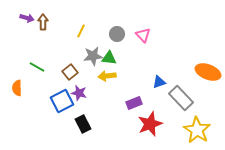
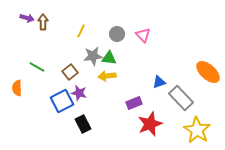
orange ellipse: rotated 20 degrees clockwise
